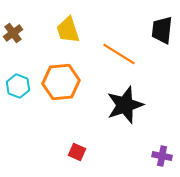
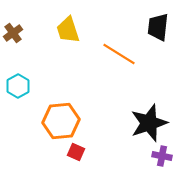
black trapezoid: moved 4 px left, 3 px up
orange hexagon: moved 39 px down
cyan hexagon: rotated 10 degrees clockwise
black star: moved 24 px right, 18 px down
red square: moved 1 px left
